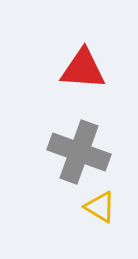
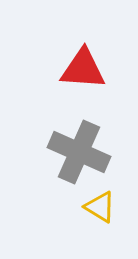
gray cross: rotated 4 degrees clockwise
